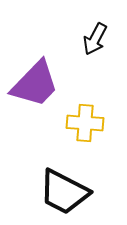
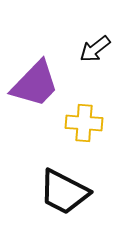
black arrow: moved 10 px down; rotated 24 degrees clockwise
yellow cross: moved 1 px left
